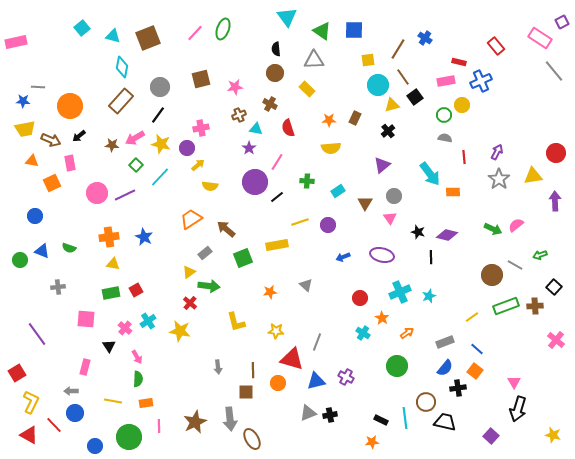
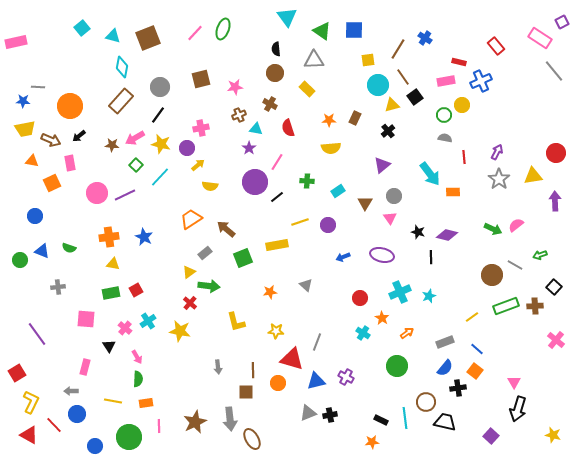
blue circle at (75, 413): moved 2 px right, 1 px down
